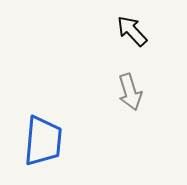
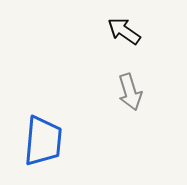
black arrow: moved 8 px left; rotated 12 degrees counterclockwise
